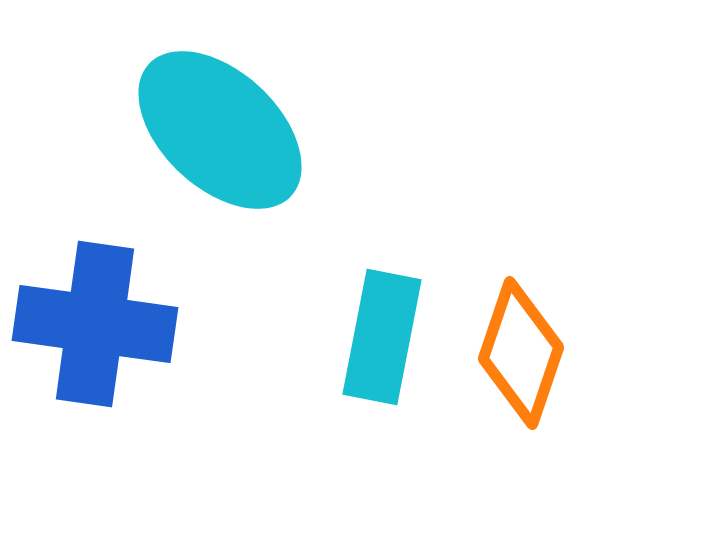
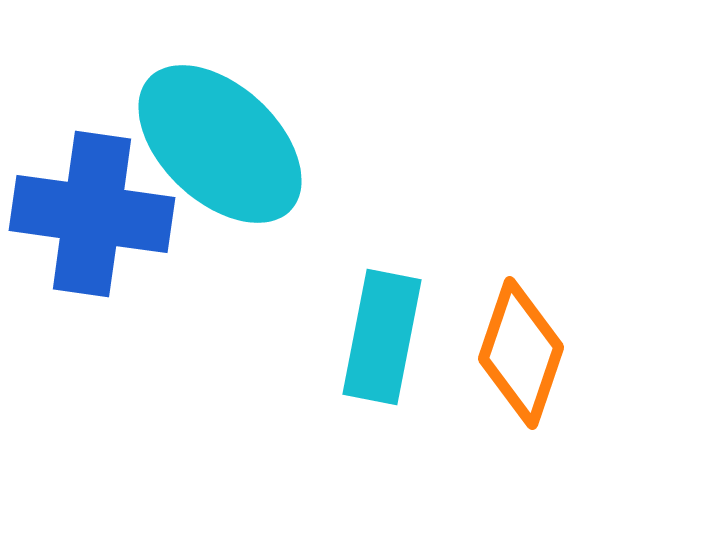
cyan ellipse: moved 14 px down
blue cross: moved 3 px left, 110 px up
